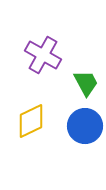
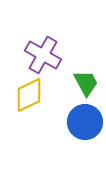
yellow diamond: moved 2 px left, 26 px up
blue circle: moved 4 px up
